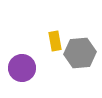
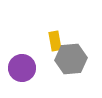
gray hexagon: moved 9 px left, 6 px down
